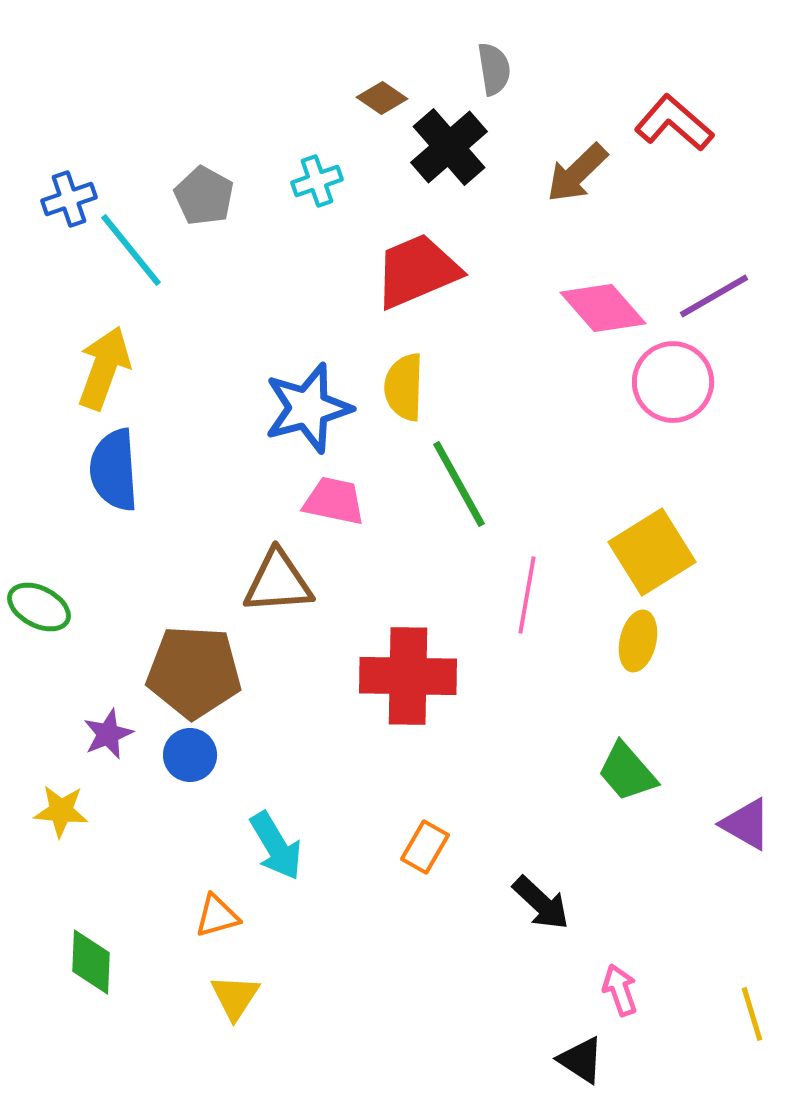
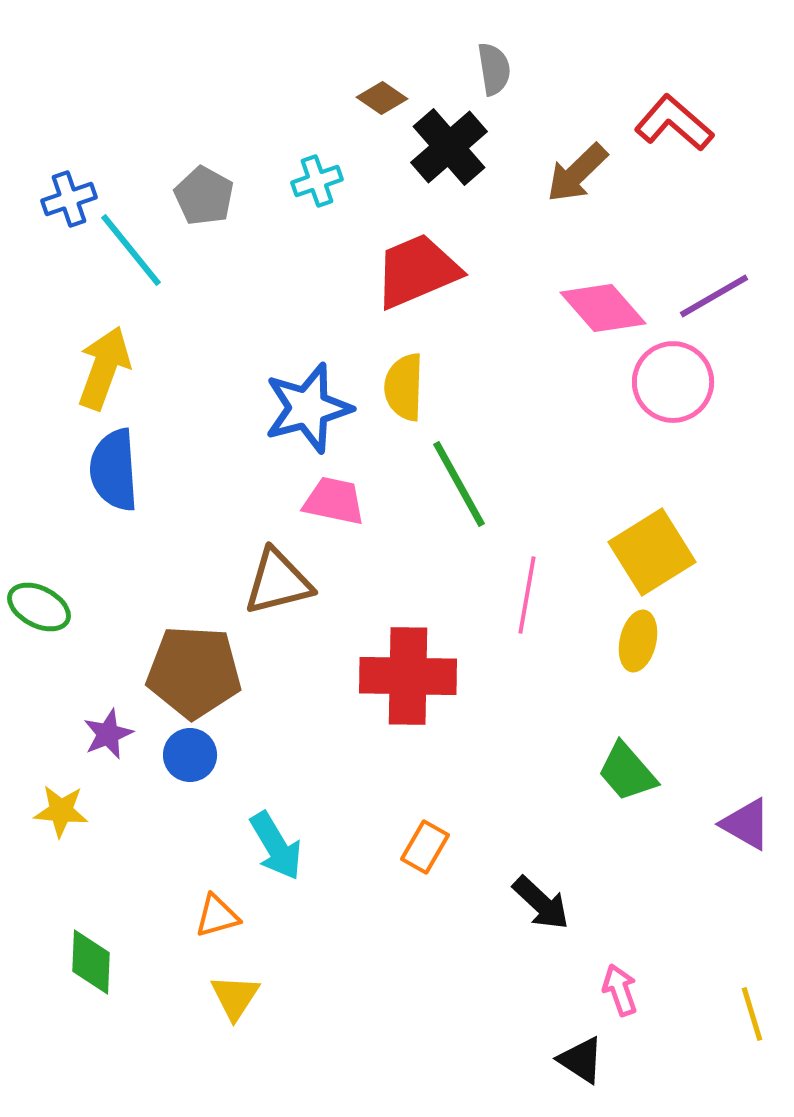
brown triangle: rotated 10 degrees counterclockwise
